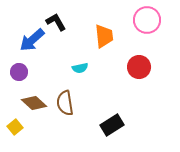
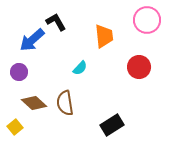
cyan semicircle: rotated 35 degrees counterclockwise
